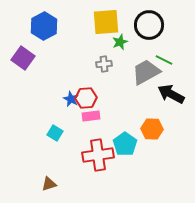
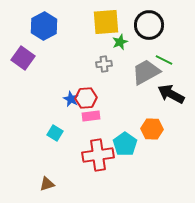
brown triangle: moved 2 px left
